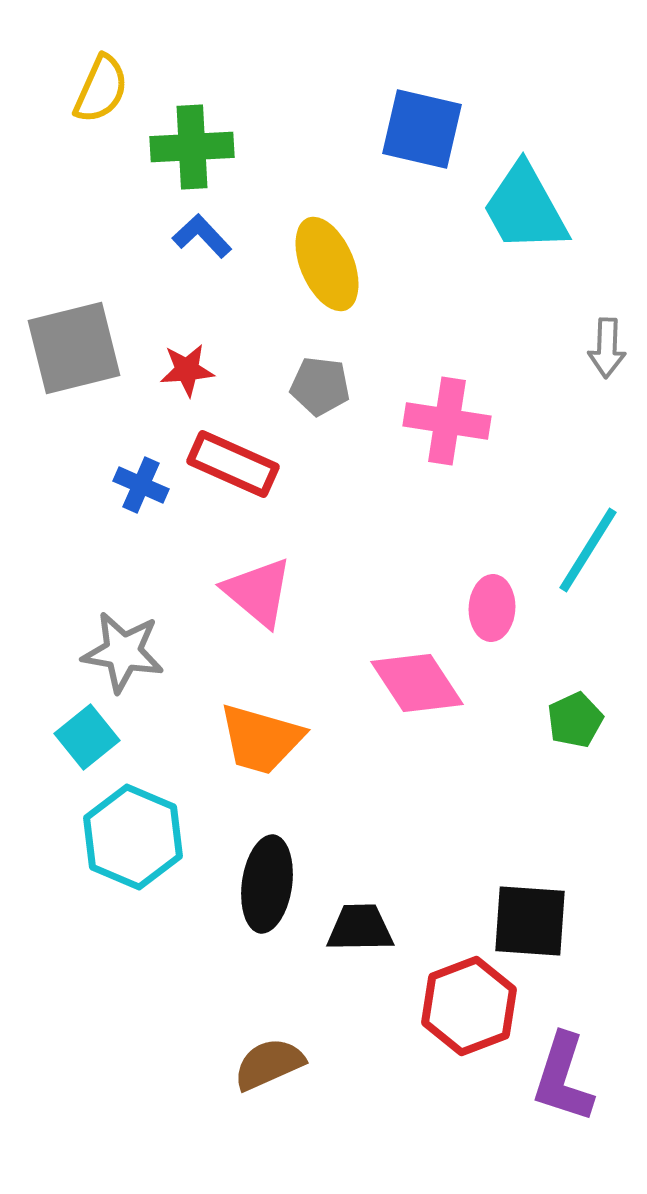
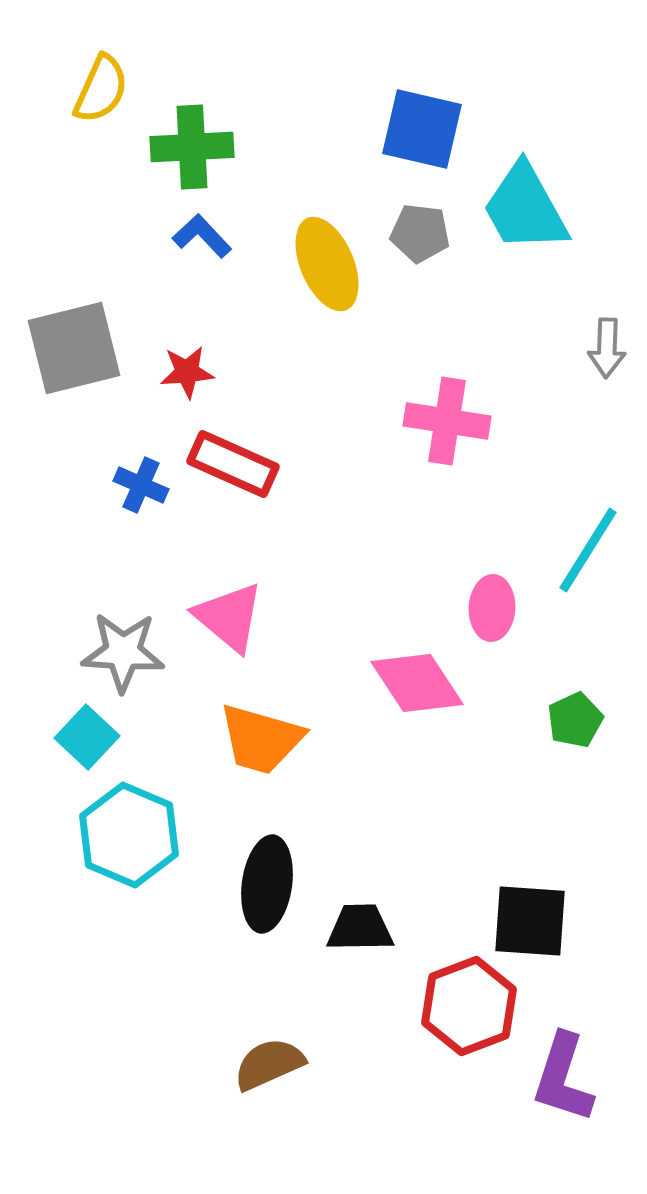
red star: moved 2 px down
gray pentagon: moved 100 px right, 153 px up
pink triangle: moved 29 px left, 25 px down
gray star: rotated 6 degrees counterclockwise
cyan square: rotated 8 degrees counterclockwise
cyan hexagon: moved 4 px left, 2 px up
